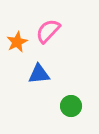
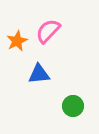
orange star: moved 1 px up
green circle: moved 2 px right
